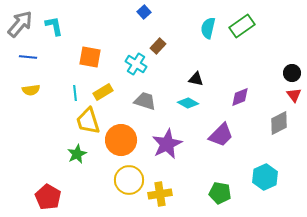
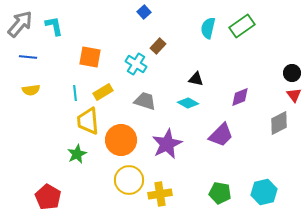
yellow trapezoid: rotated 12 degrees clockwise
cyan hexagon: moved 1 px left, 15 px down; rotated 10 degrees clockwise
